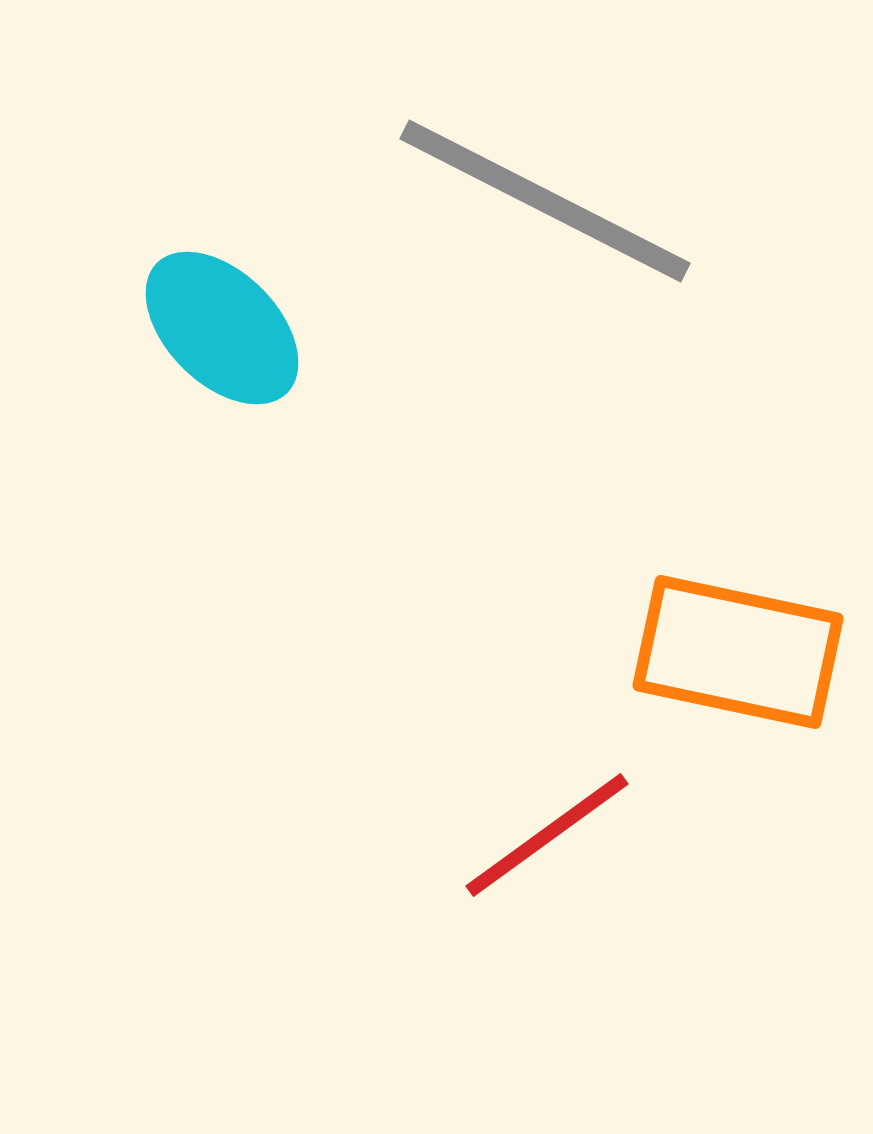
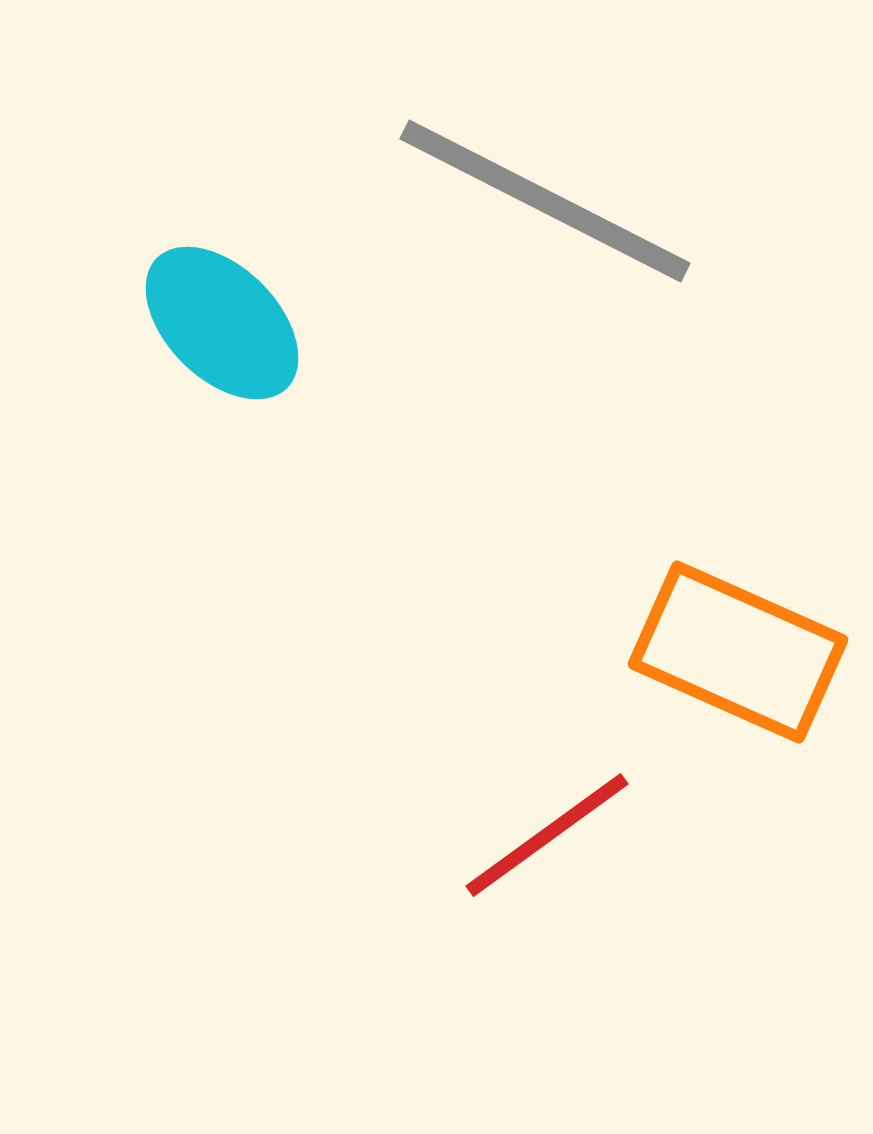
cyan ellipse: moved 5 px up
orange rectangle: rotated 12 degrees clockwise
